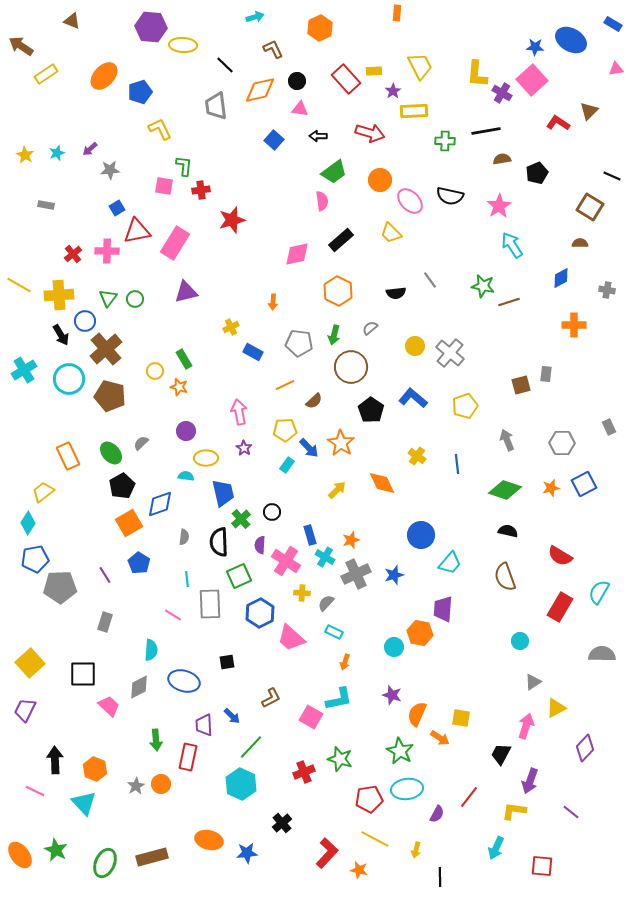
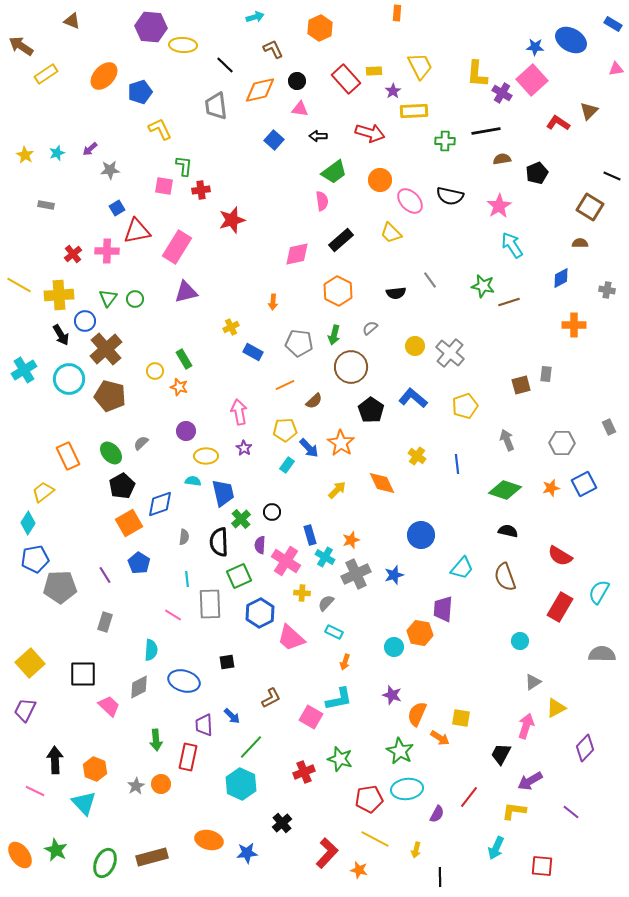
pink rectangle at (175, 243): moved 2 px right, 4 px down
yellow ellipse at (206, 458): moved 2 px up
cyan semicircle at (186, 476): moved 7 px right, 5 px down
cyan trapezoid at (450, 563): moved 12 px right, 5 px down
purple arrow at (530, 781): rotated 40 degrees clockwise
